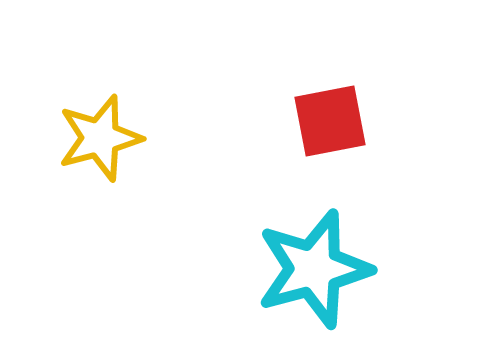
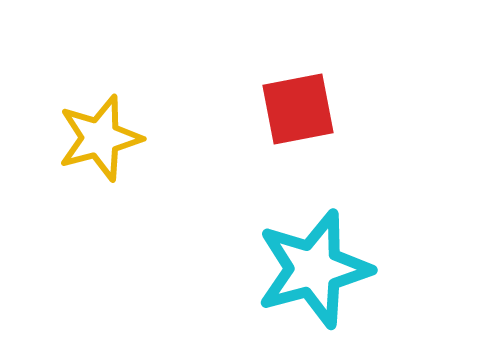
red square: moved 32 px left, 12 px up
